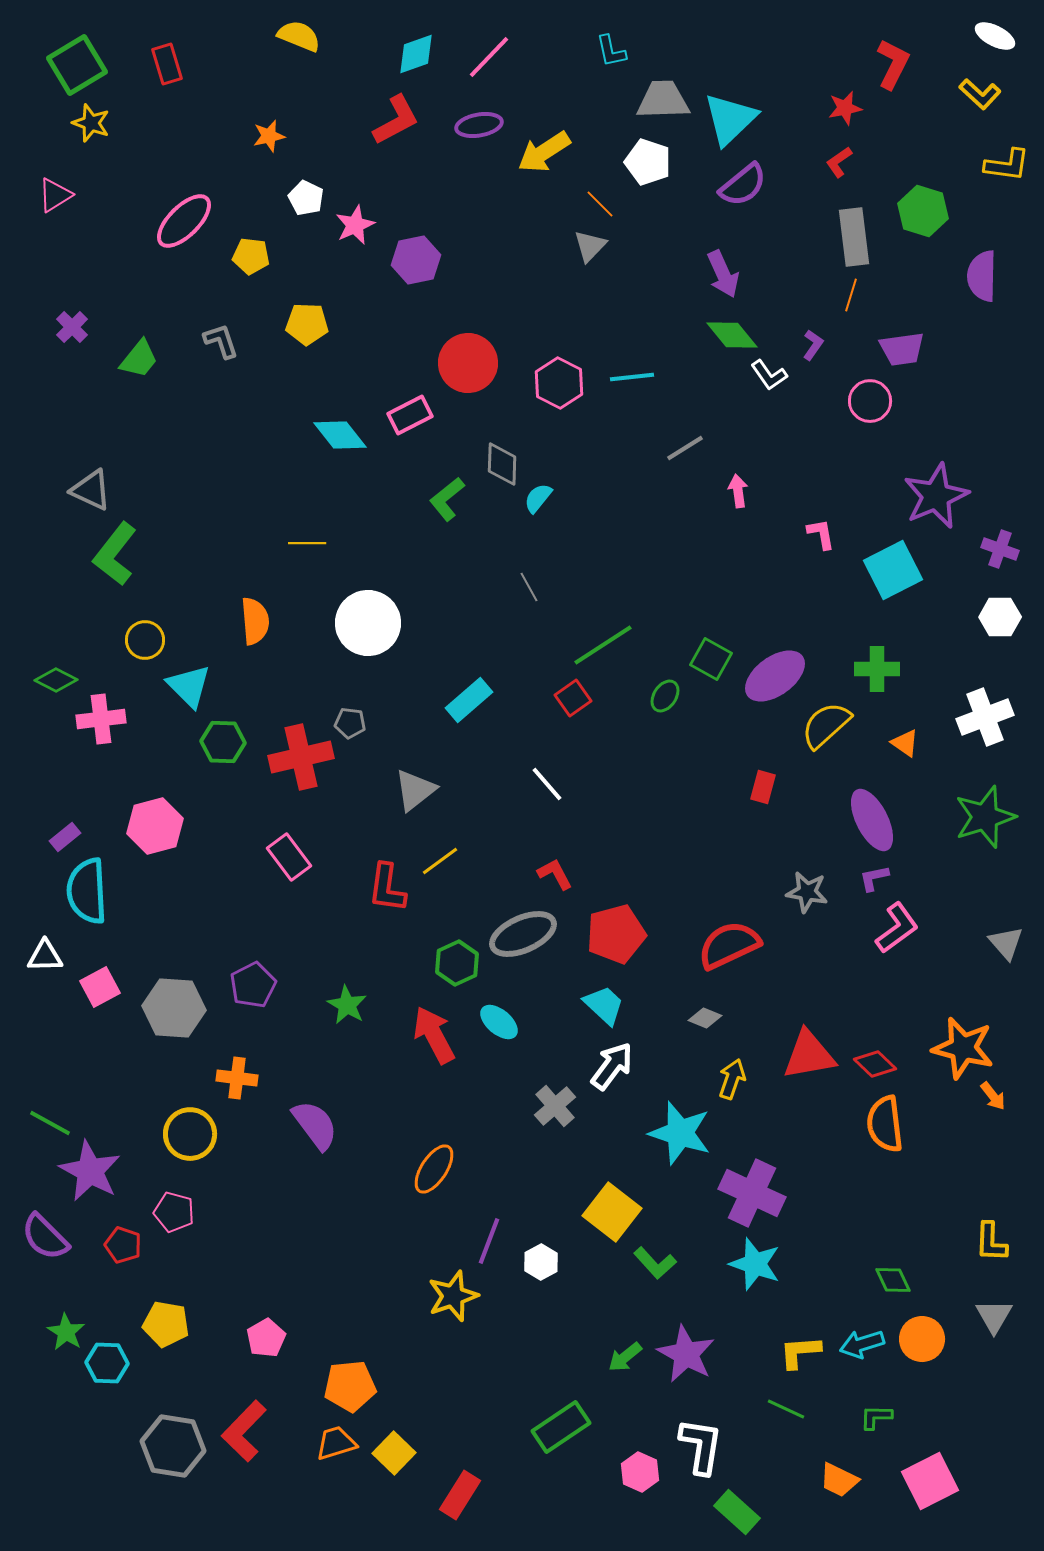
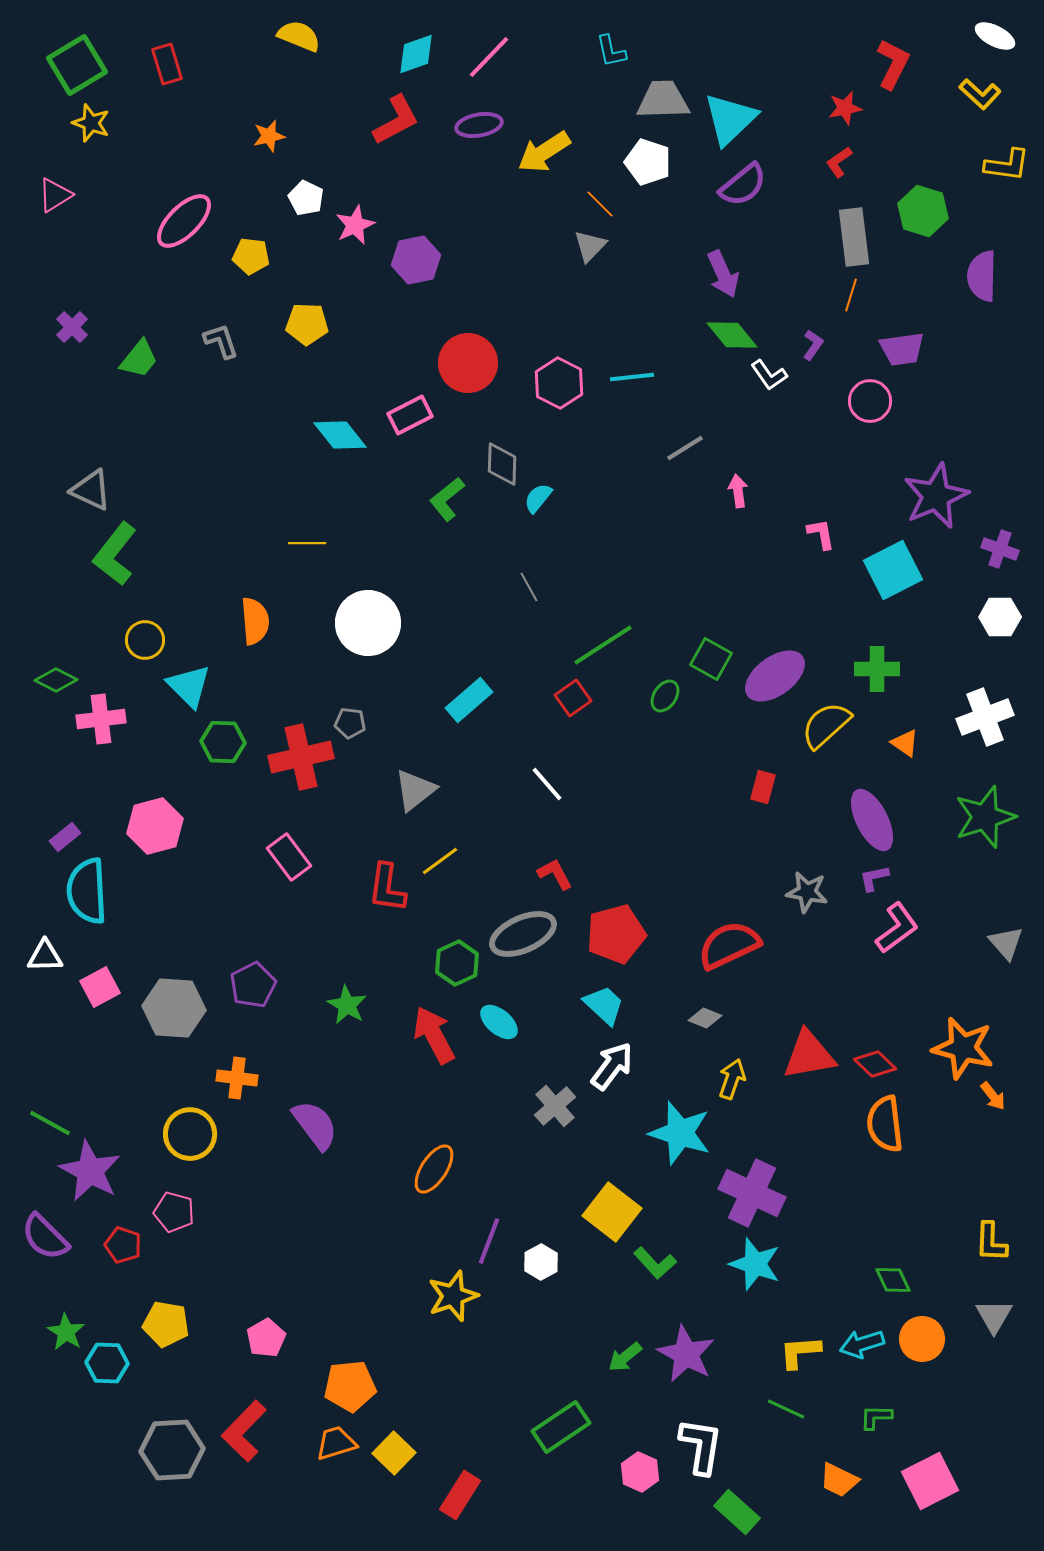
gray hexagon at (173, 1446): moved 1 px left, 4 px down; rotated 12 degrees counterclockwise
